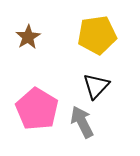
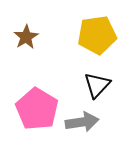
brown star: moved 2 px left
black triangle: moved 1 px right, 1 px up
gray arrow: rotated 108 degrees clockwise
